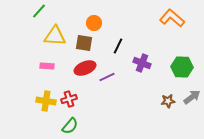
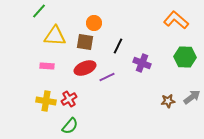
orange L-shape: moved 4 px right, 2 px down
brown square: moved 1 px right, 1 px up
green hexagon: moved 3 px right, 10 px up
red cross: rotated 14 degrees counterclockwise
